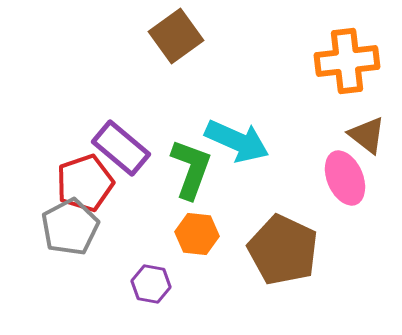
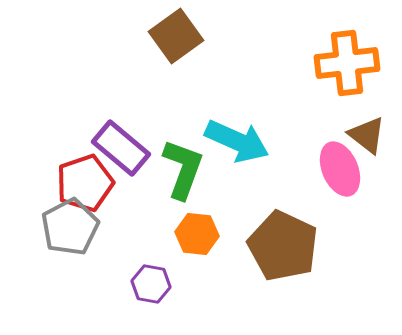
orange cross: moved 2 px down
green L-shape: moved 8 px left
pink ellipse: moved 5 px left, 9 px up
brown pentagon: moved 4 px up
